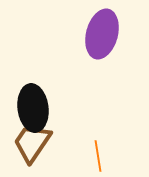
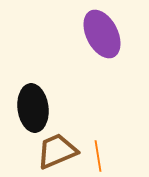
purple ellipse: rotated 42 degrees counterclockwise
brown trapezoid: moved 25 px right, 8 px down; rotated 33 degrees clockwise
